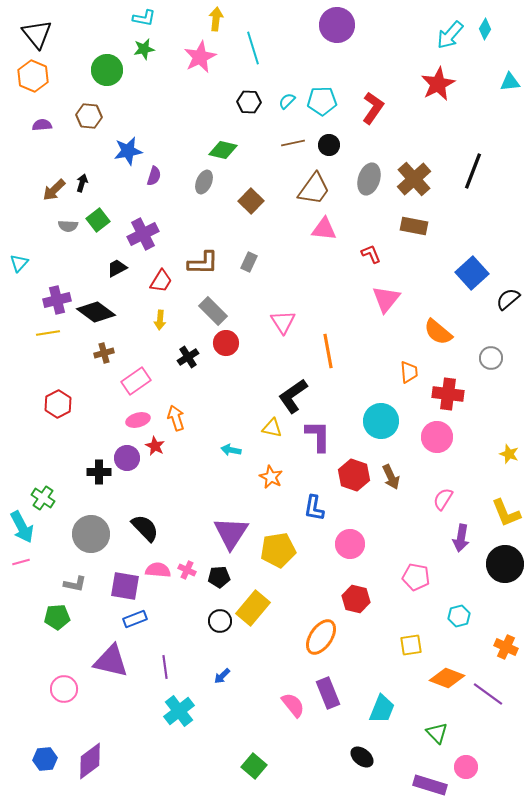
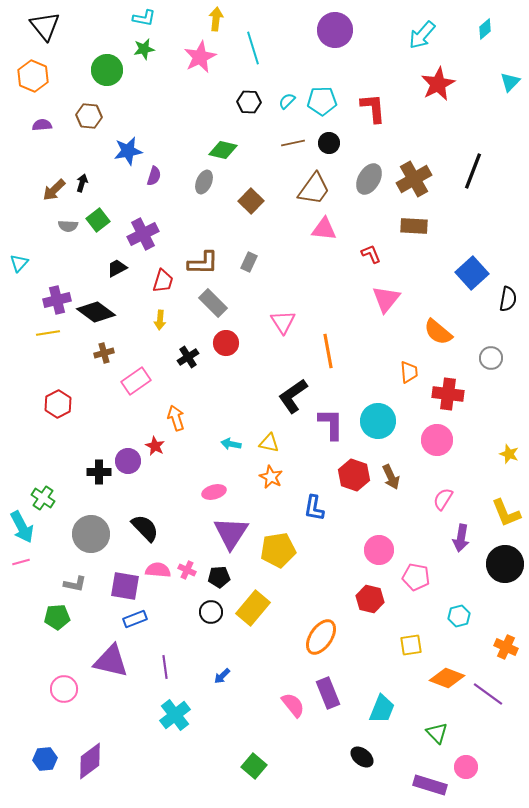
purple circle at (337, 25): moved 2 px left, 5 px down
cyan diamond at (485, 29): rotated 20 degrees clockwise
black triangle at (37, 34): moved 8 px right, 8 px up
cyan arrow at (450, 35): moved 28 px left
cyan triangle at (510, 82): rotated 40 degrees counterclockwise
red L-shape at (373, 108): rotated 40 degrees counterclockwise
black circle at (329, 145): moved 2 px up
gray ellipse at (369, 179): rotated 12 degrees clockwise
brown cross at (414, 179): rotated 12 degrees clockwise
brown rectangle at (414, 226): rotated 8 degrees counterclockwise
red trapezoid at (161, 281): moved 2 px right; rotated 15 degrees counterclockwise
black semicircle at (508, 299): rotated 140 degrees clockwise
gray rectangle at (213, 311): moved 8 px up
pink ellipse at (138, 420): moved 76 px right, 72 px down
cyan circle at (381, 421): moved 3 px left
yellow triangle at (272, 428): moved 3 px left, 15 px down
purple L-shape at (318, 436): moved 13 px right, 12 px up
pink circle at (437, 437): moved 3 px down
cyan arrow at (231, 450): moved 6 px up
purple circle at (127, 458): moved 1 px right, 3 px down
pink circle at (350, 544): moved 29 px right, 6 px down
red hexagon at (356, 599): moved 14 px right
black circle at (220, 621): moved 9 px left, 9 px up
cyan cross at (179, 711): moved 4 px left, 4 px down
